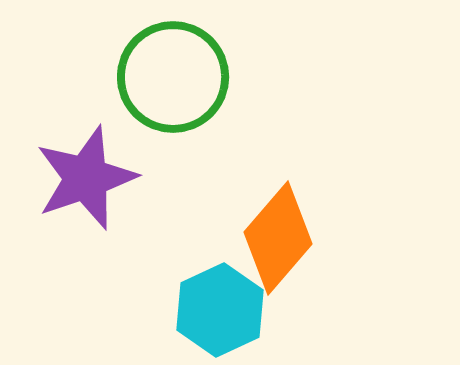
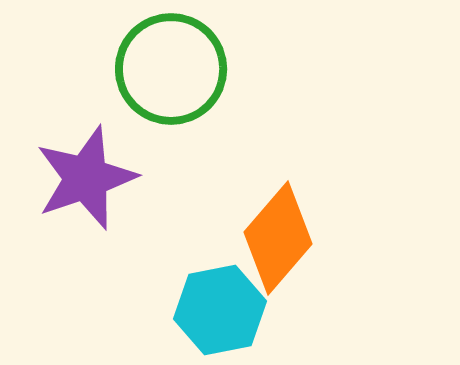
green circle: moved 2 px left, 8 px up
cyan hexagon: rotated 14 degrees clockwise
